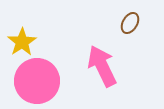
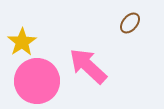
brown ellipse: rotated 10 degrees clockwise
pink arrow: moved 14 px left; rotated 21 degrees counterclockwise
